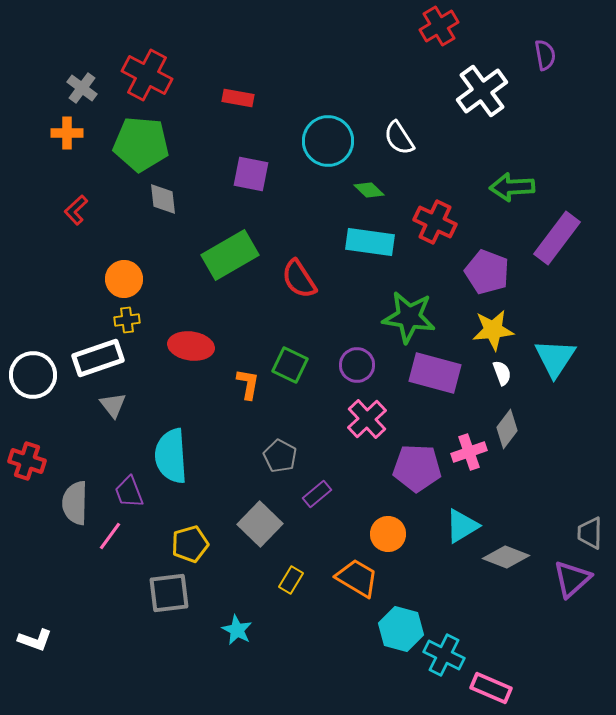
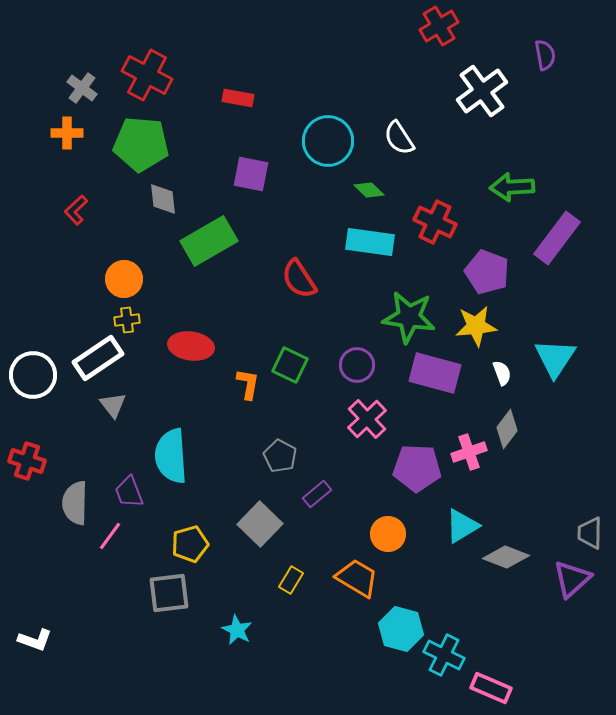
green rectangle at (230, 255): moved 21 px left, 14 px up
yellow star at (493, 330): moved 17 px left, 4 px up
white rectangle at (98, 358): rotated 15 degrees counterclockwise
